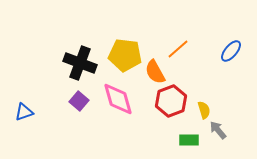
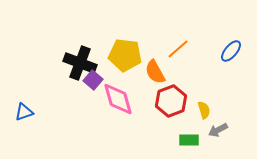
purple square: moved 14 px right, 21 px up
gray arrow: rotated 78 degrees counterclockwise
